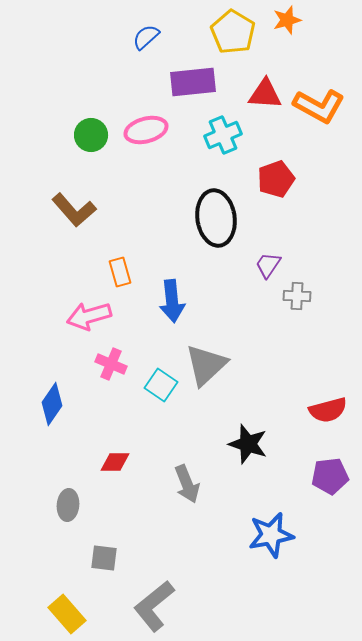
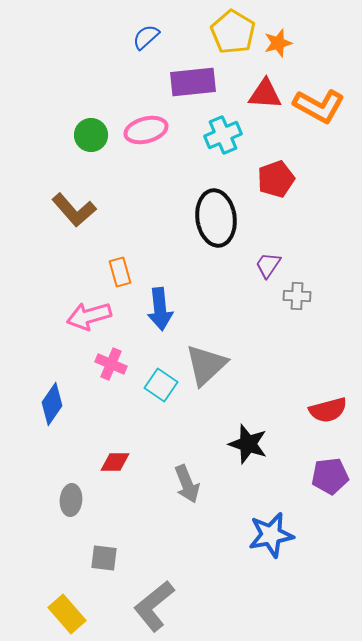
orange star: moved 9 px left, 23 px down
blue arrow: moved 12 px left, 8 px down
gray ellipse: moved 3 px right, 5 px up
